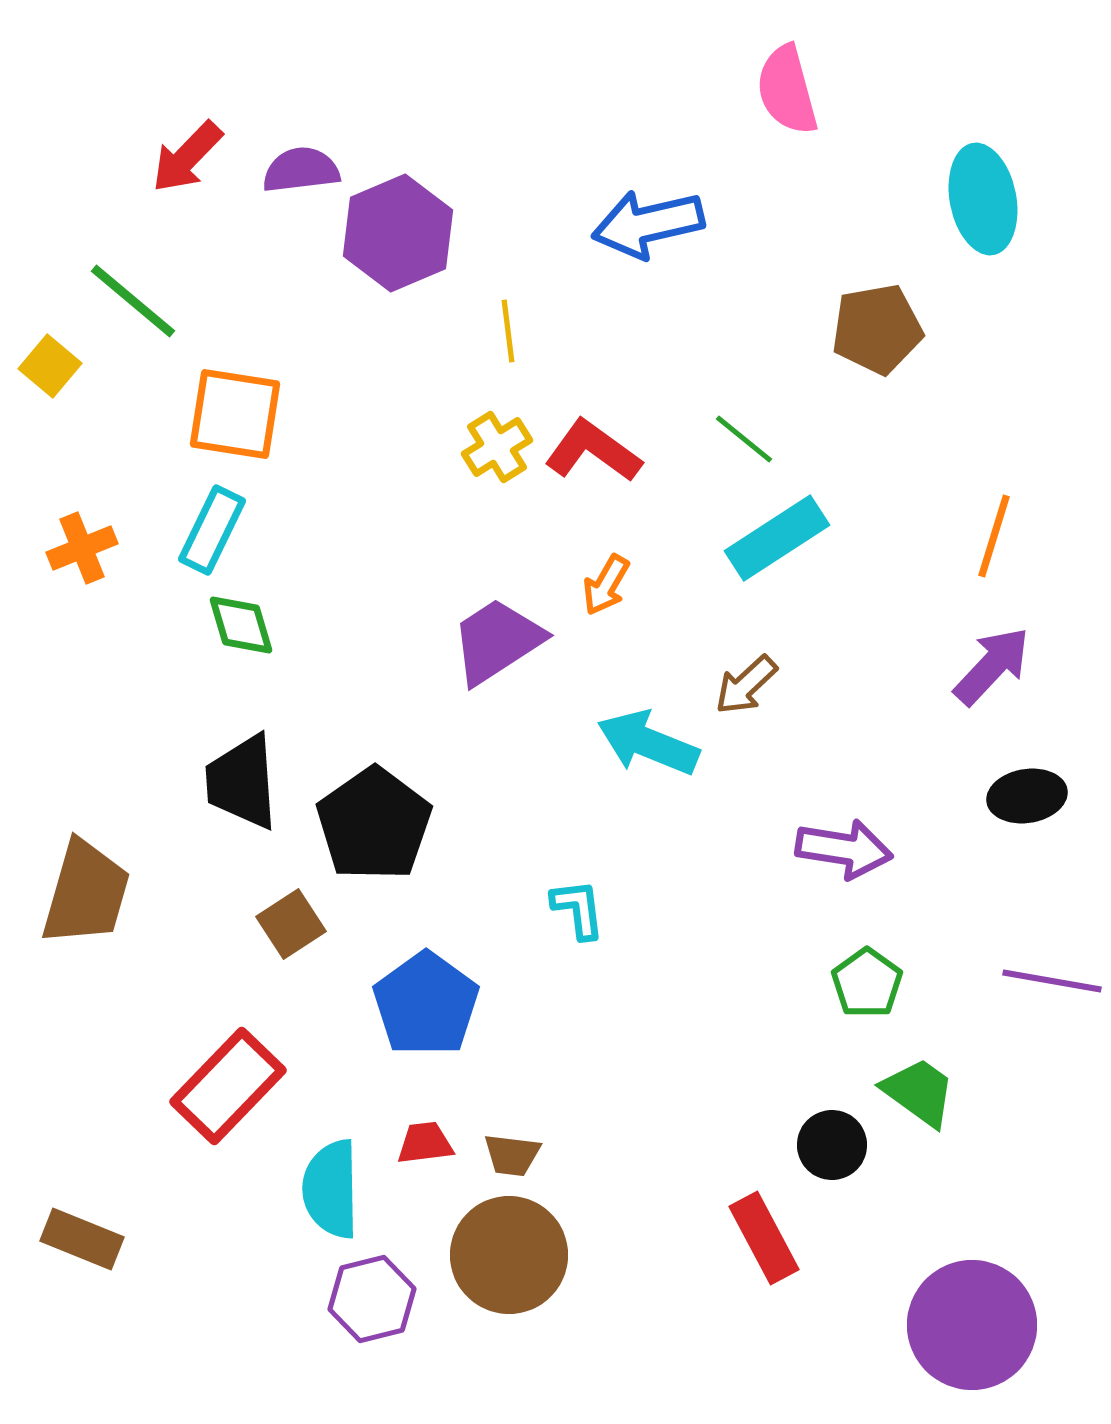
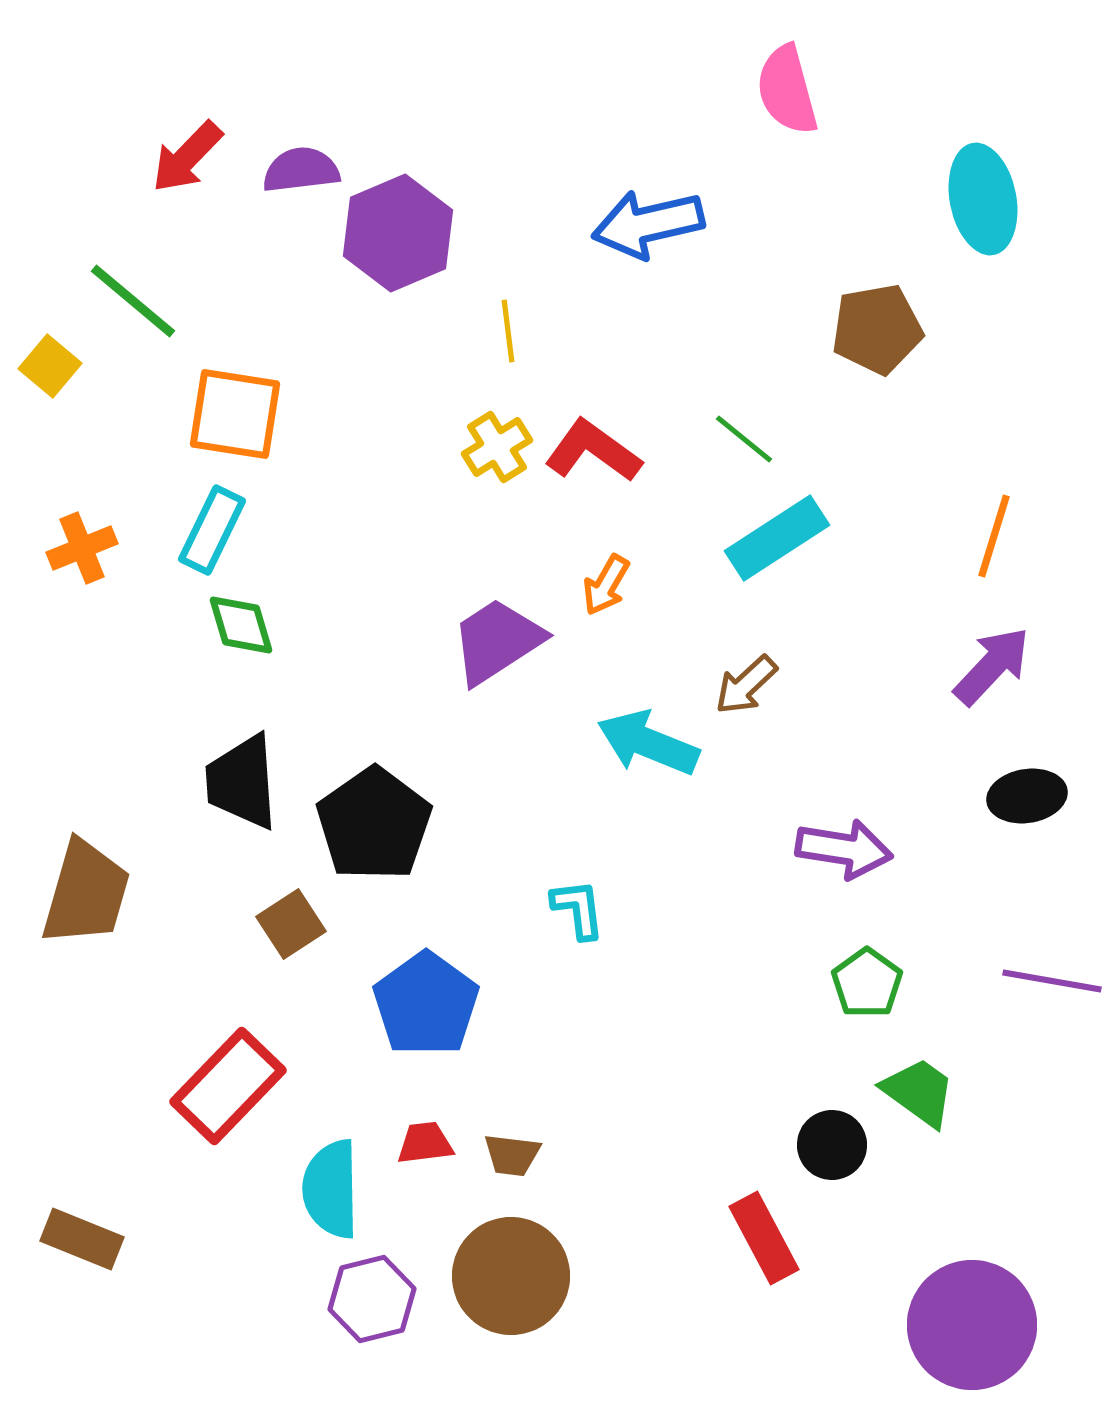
brown circle at (509, 1255): moved 2 px right, 21 px down
